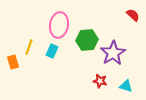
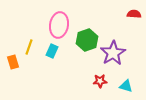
red semicircle: moved 1 px right, 1 px up; rotated 40 degrees counterclockwise
green hexagon: rotated 15 degrees counterclockwise
red star: rotated 16 degrees counterclockwise
